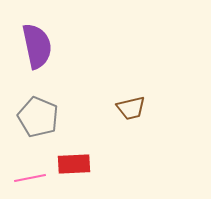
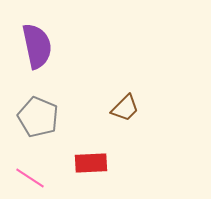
brown trapezoid: moved 6 px left; rotated 32 degrees counterclockwise
red rectangle: moved 17 px right, 1 px up
pink line: rotated 44 degrees clockwise
